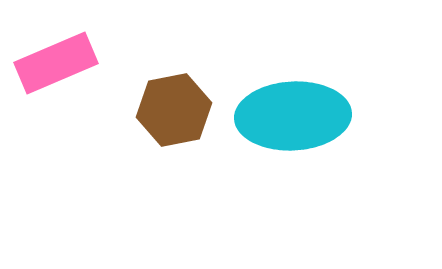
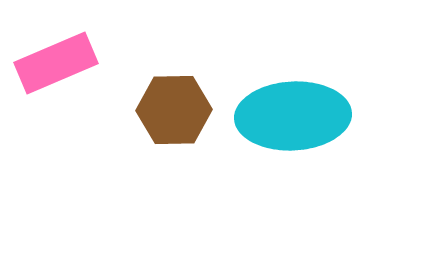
brown hexagon: rotated 10 degrees clockwise
